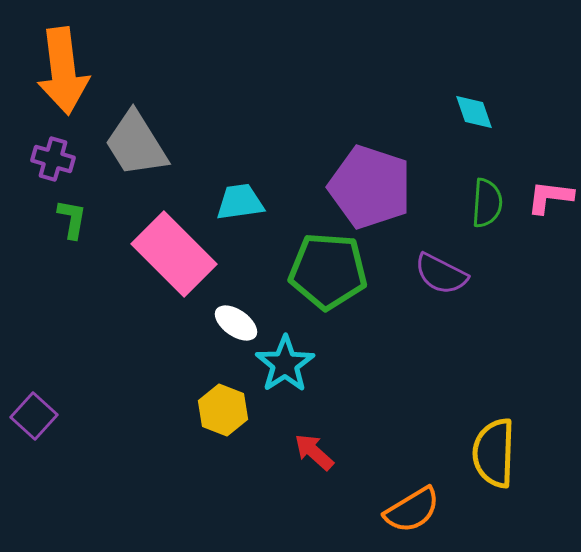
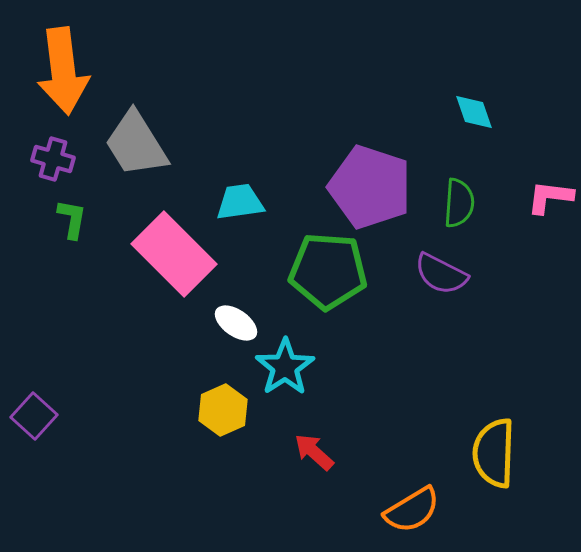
green semicircle: moved 28 px left
cyan star: moved 3 px down
yellow hexagon: rotated 15 degrees clockwise
